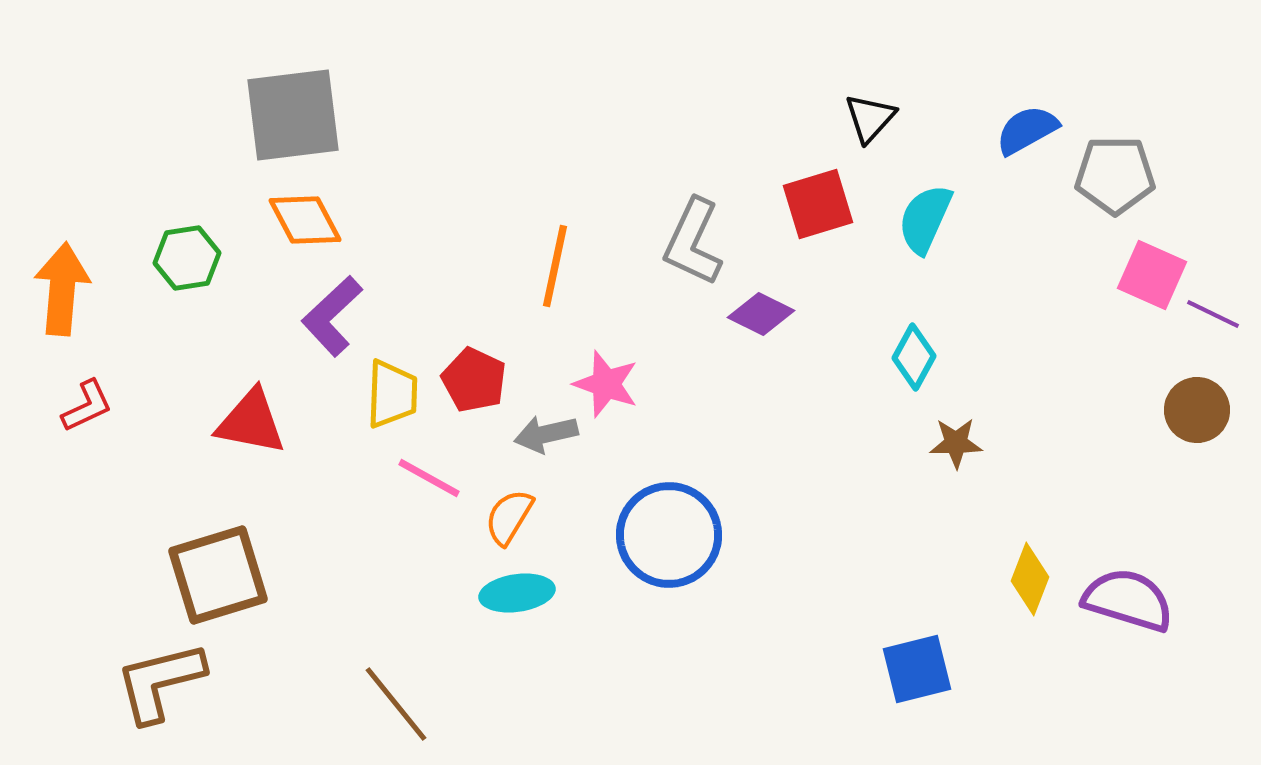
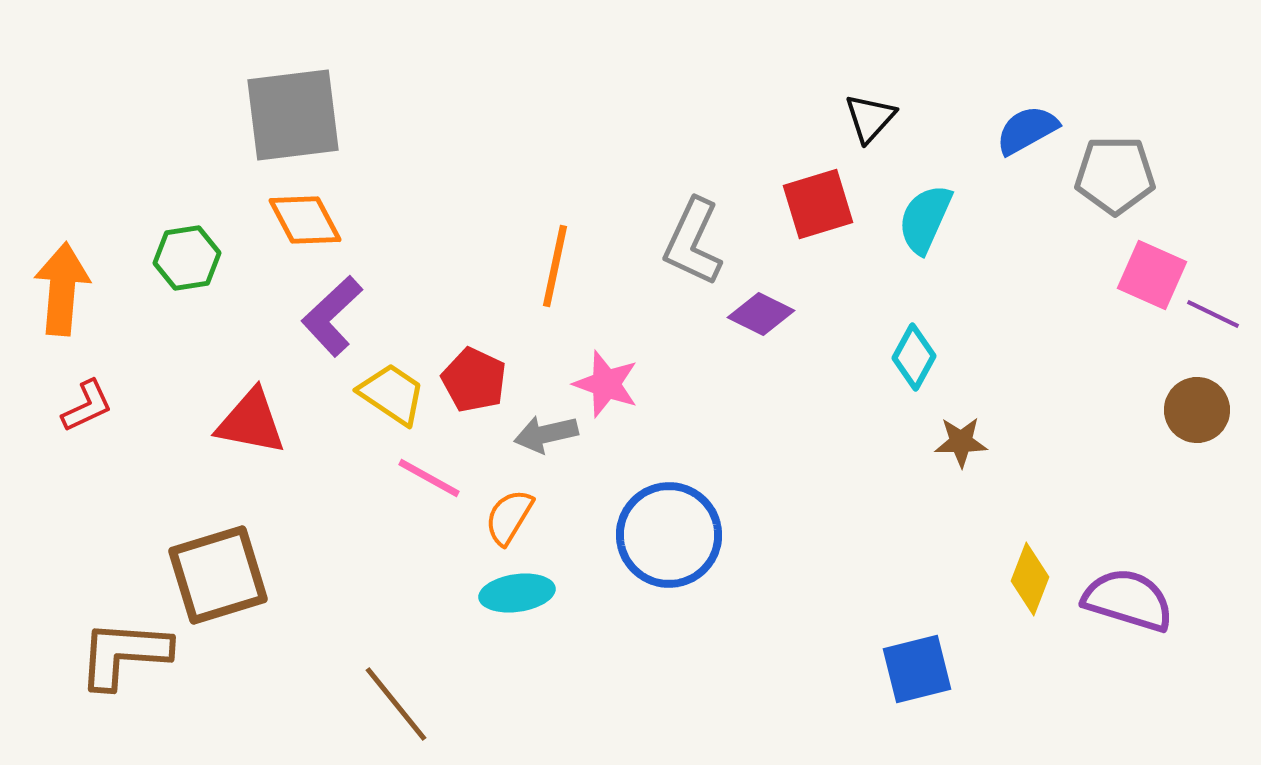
yellow trapezoid: rotated 58 degrees counterclockwise
brown star: moved 5 px right, 1 px up
brown L-shape: moved 36 px left, 28 px up; rotated 18 degrees clockwise
